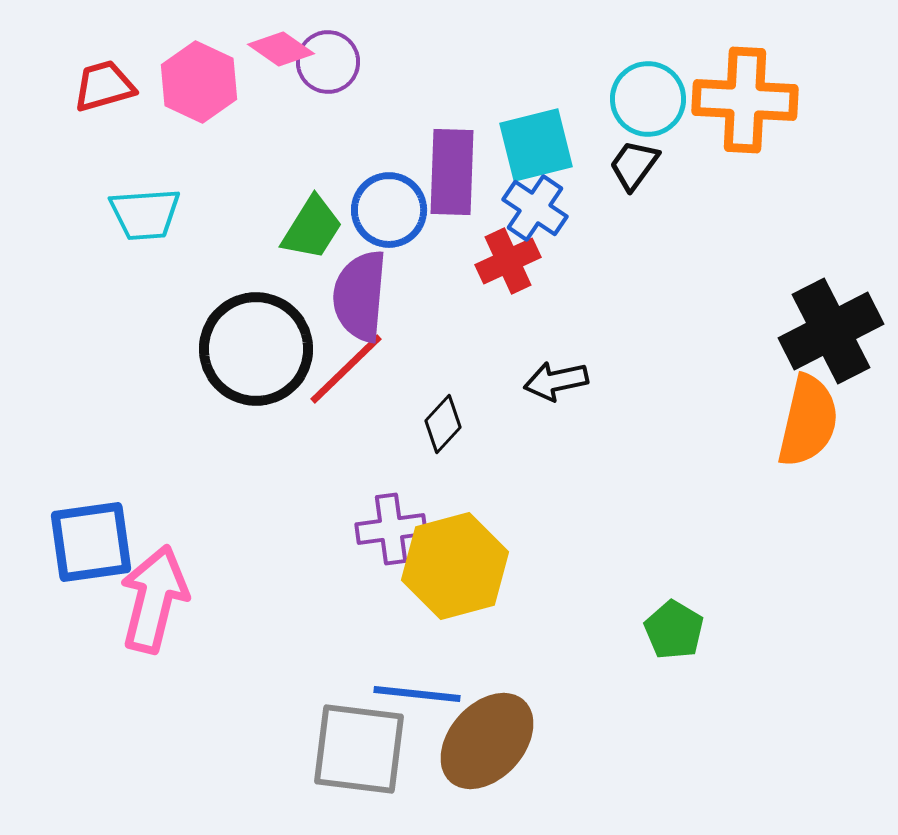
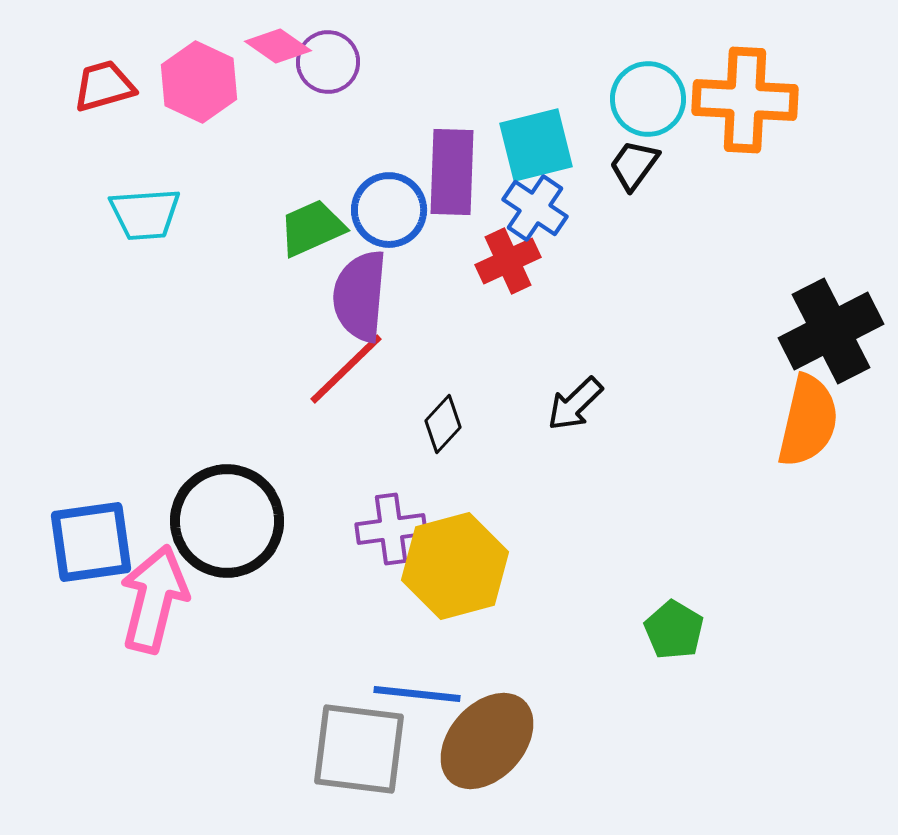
pink diamond: moved 3 px left, 3 px up
green trapezoid: rotated 146 degrees counterclockwise
black circle: moved 29 px left, 172 px down
black arrow: moved 19 px right, 23 px down; rotated 32 degrees counterclockwise
